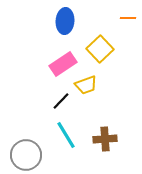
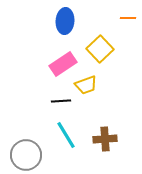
black line: rotated 42 degrees clockwise
